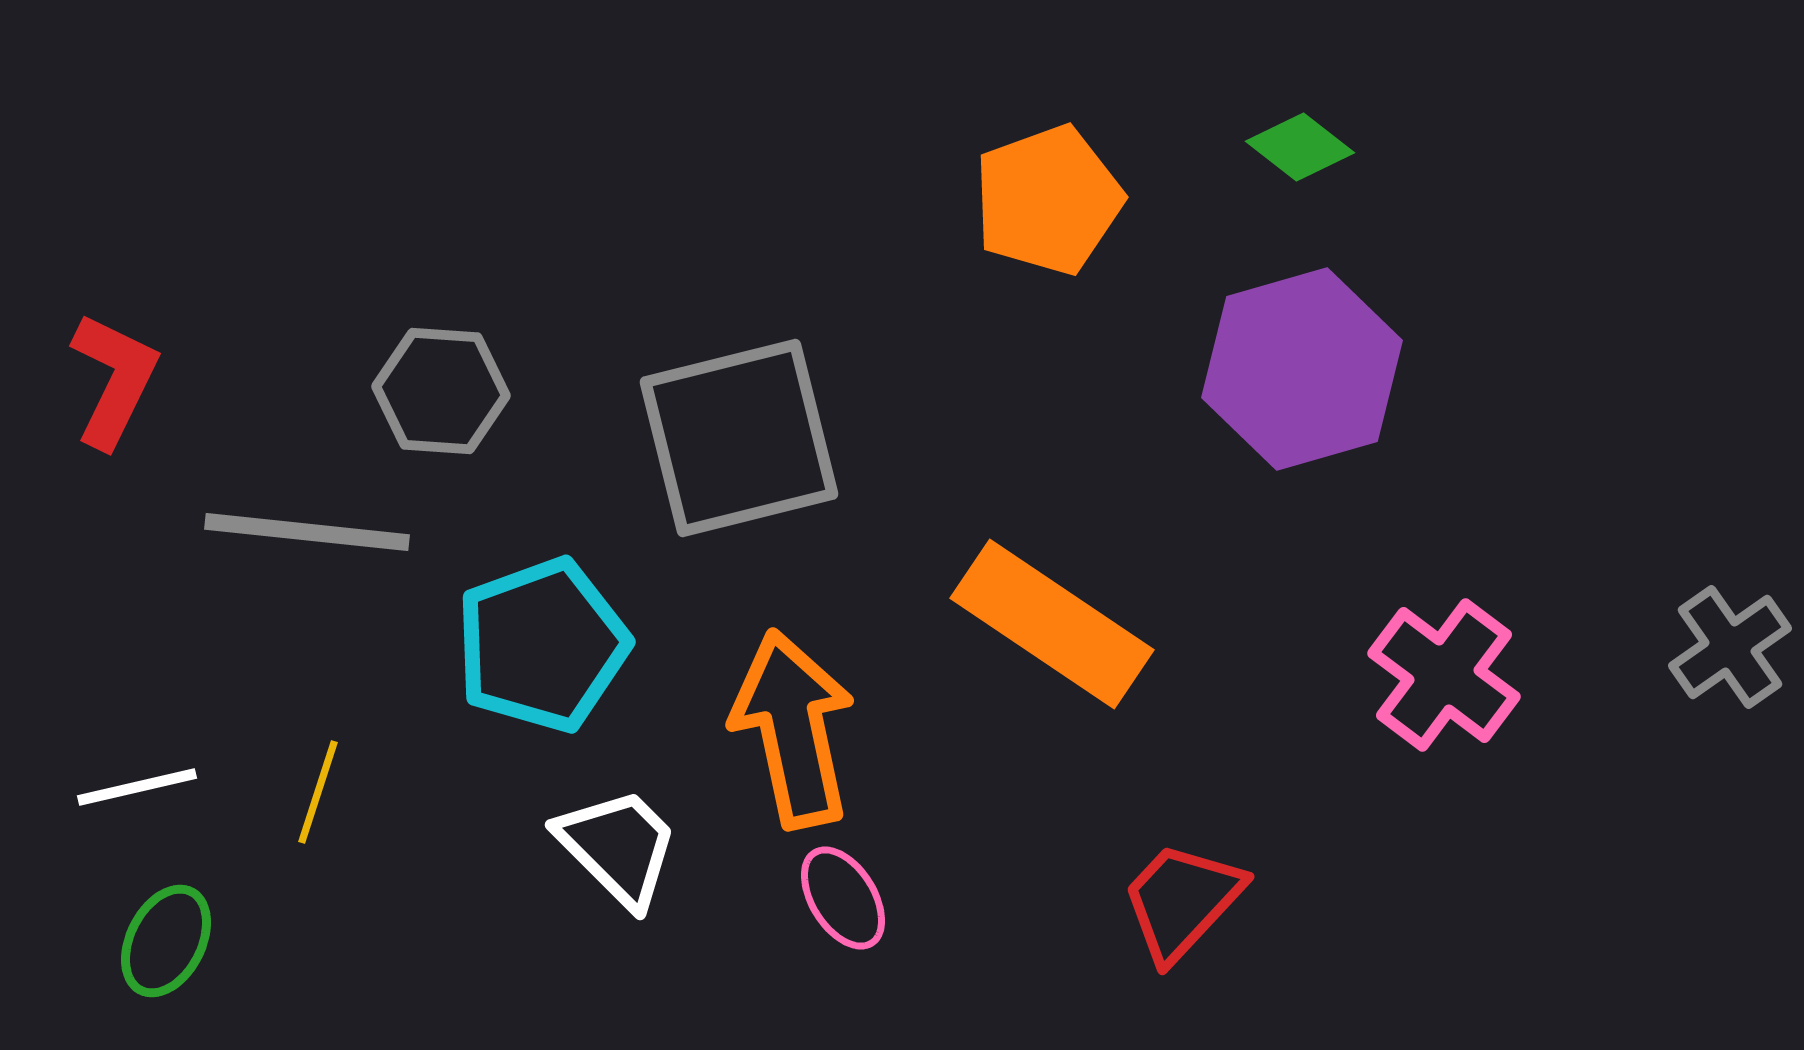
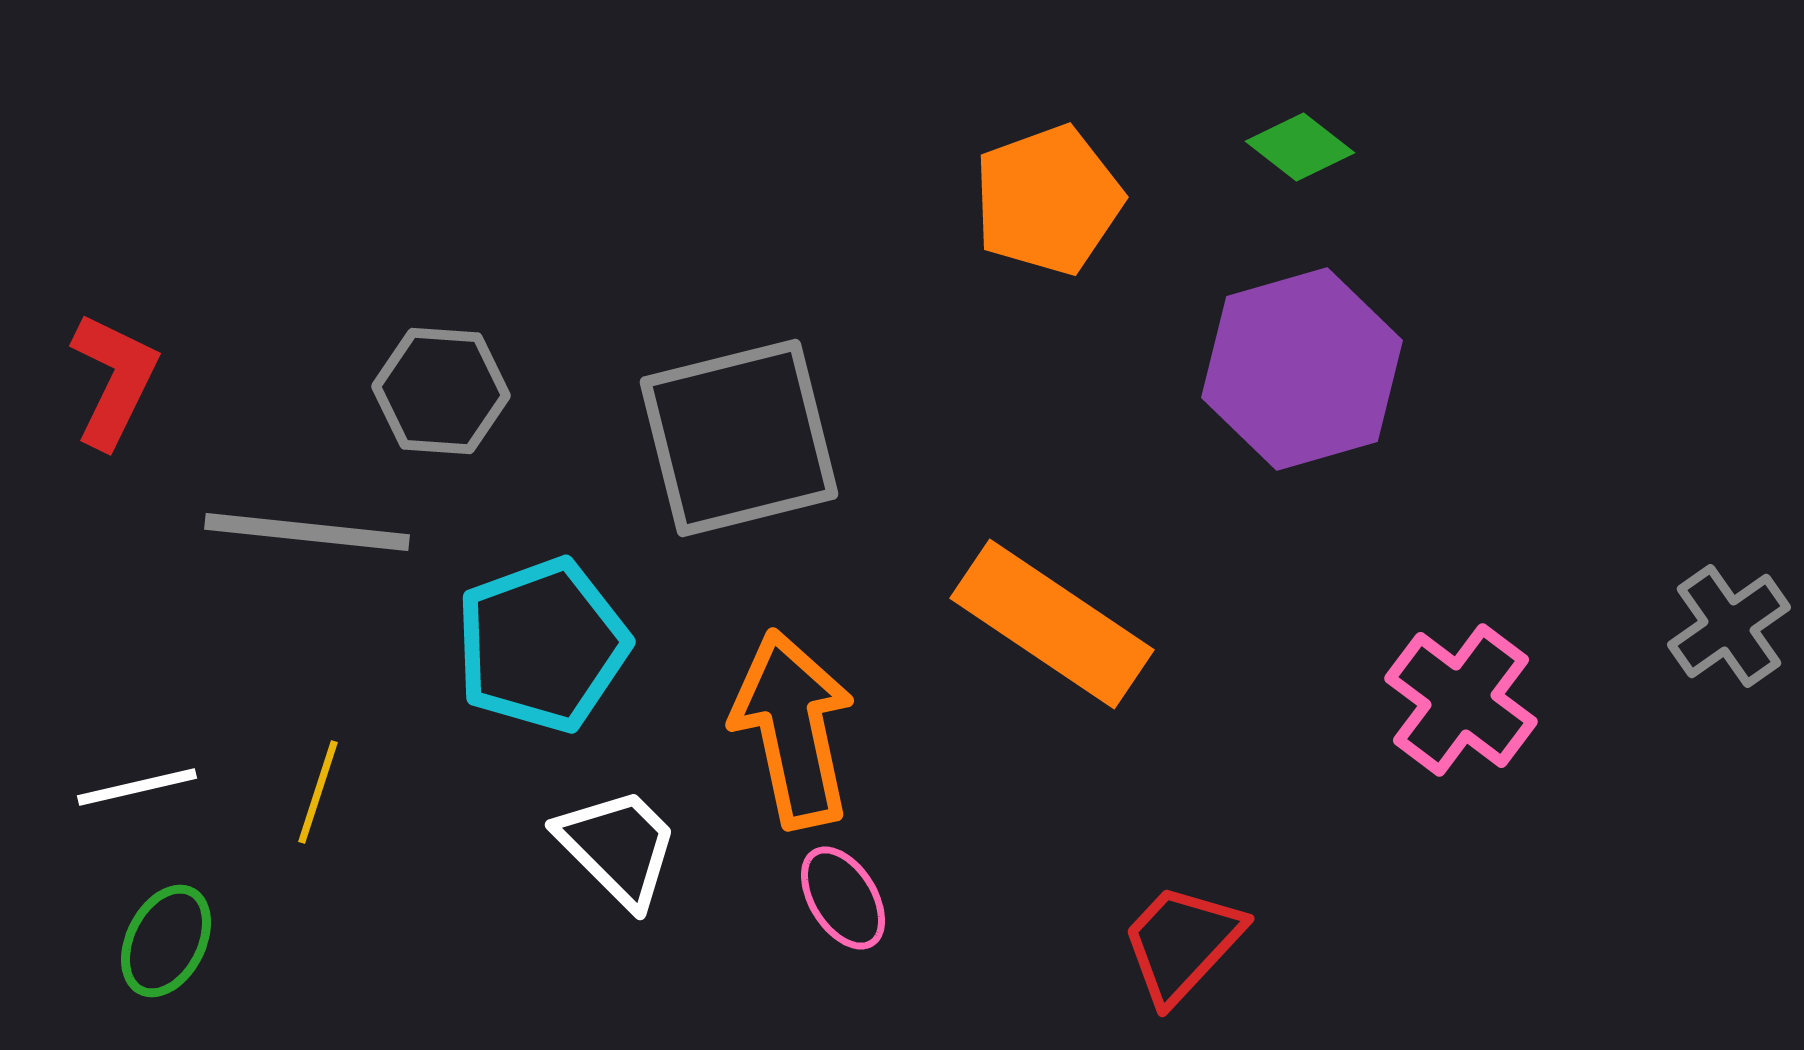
gray cross: moved 1 px left, 21 px up
pink cross: moved 17 px right, 25 px down
red trapezoid: moved 42 px down
